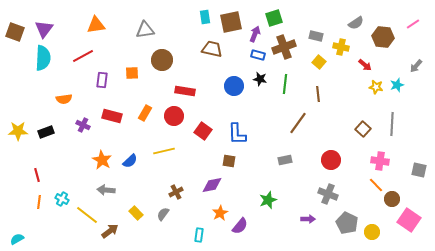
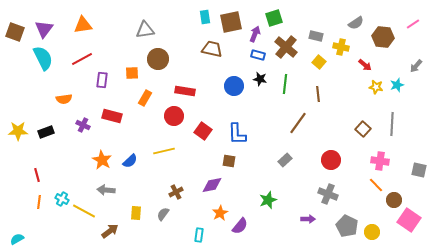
orange triangle at (96, 25): moved 13 px left
brown cross at (284, 47): moved 2 px right; rotated 30 degrees counterclockwise
red line at (83, 56): moved 1 px left, 3 px down
cyan semicircle at (43, 58): rotated 30 degrees counterclockwise
brown circle at (162, 60): moved 4 px left, 1 px up
orange rectangle at (145, 113): moved 15 px up
gray rectangle at (285, 160): rotated 32 degrees counterclockwise
brown circle at (392, 199): moved 2 px right, 1 px down
yellow rectangle at (136, 213): rotated 48 degrees clockwise
yellow line at (87, 215): moved 3 px left, 4 px up; rotated 10 degrees counterclockwise
gray pentagon at (347, 223): moved 3 px down
